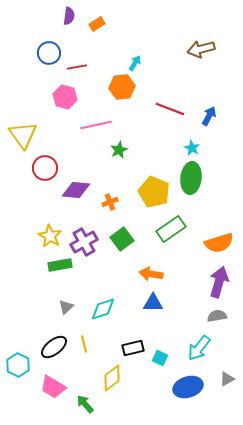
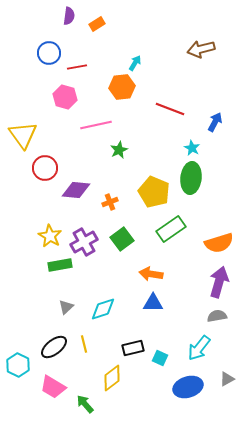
blue arrow at (209, 116): moved 6 px right, 6 px down
